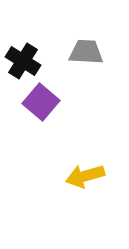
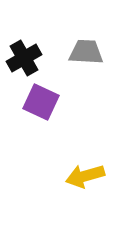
black cross: moved 1 px right, 3 px up; rotated 28 degrees clockwise
purple square: rotated 15 degrees counterclockwise
